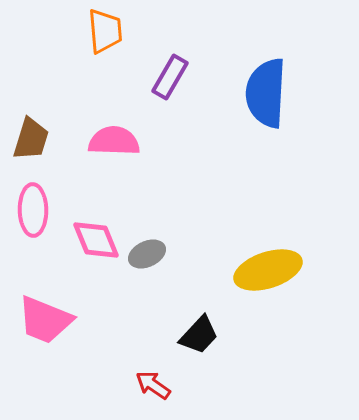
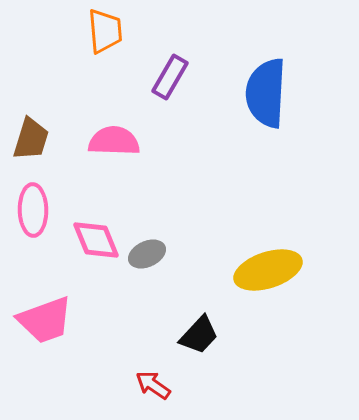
pink trapezoid: rotated 42 degrees counterclockwise
